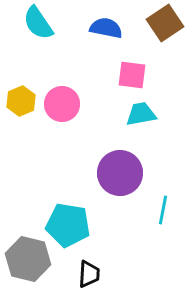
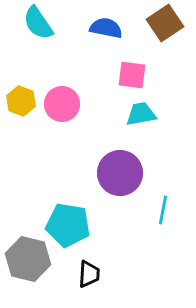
yellow hexagon: rotated 16 degrees counterclockwise
